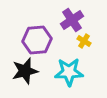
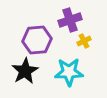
purple cross: moved 2 px left; rotated 15 degrees clockwise
yellow cross: rotated 32 degrees clockwise
black star: rotated 16 degrees counterclockwise
